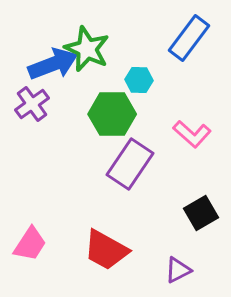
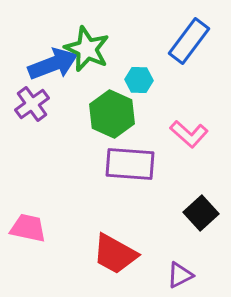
blue rectangle: moved 3 px down
green hexagon: rotated 24 degrees clockwise
pink L-shape: moved 3 px left
purple rectangle: rotated 60 degrees clockwise
black square: rotated 12 degrees counterclockwise
pink trapezoid: moved 2 px left, 16 px up; rotated 111 degrees counterclockwise
red trapezoid: moved 9 px right, 4 px down
purple triangle: moved 2 px right, 5 px down
